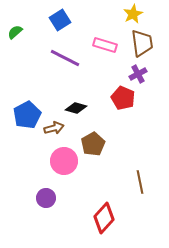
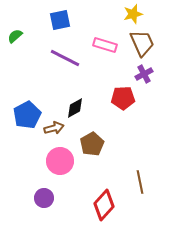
yellow star: rotated 12 degrees clockwise
blue square: rotated 20 degrees clockwise
green semicircle: moved 4 px down
brown trapezoid: rotated 16 degrees counterclockwise
purple cross: moved 6 px right
red pentagon: rotated 25 degrees counterclockwise
black diamond: moved 1 px left; rotated 45 degrees counterclockwise
brown pentagon: moved 1 px left
pink circle: moved 4 px left
purple circle: moved 2 px left
red diamond: moved 13 px up
